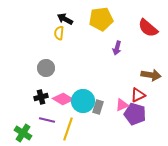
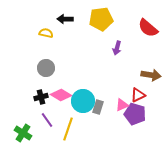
black arrow: rotated 28 degrees counterclockwise
yellow semicircle: moved 13 px left; rotated 96 degrees clockwise
pink diamond: moved 2 px left, 4 px up
purple line: rotated 42 degrees clockwise
